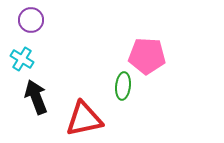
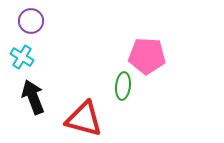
purple circle: moved 1 px down
cyan cross: moved 2 px up
black arrow: moved 3 px left
red triangle: rotated 27 degrees clockwise
